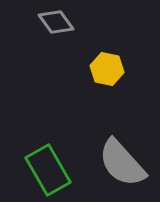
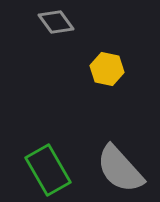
gray semicircle: moved 2 px left, 6 px down
